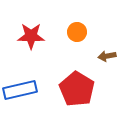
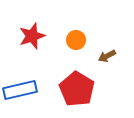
orange circle: moved 1 px left, 8 px down
red star: moved 1 px right; rotated 20 degrees counterclockwise
brown arrow: rotated 18 degrees counterclockwise
